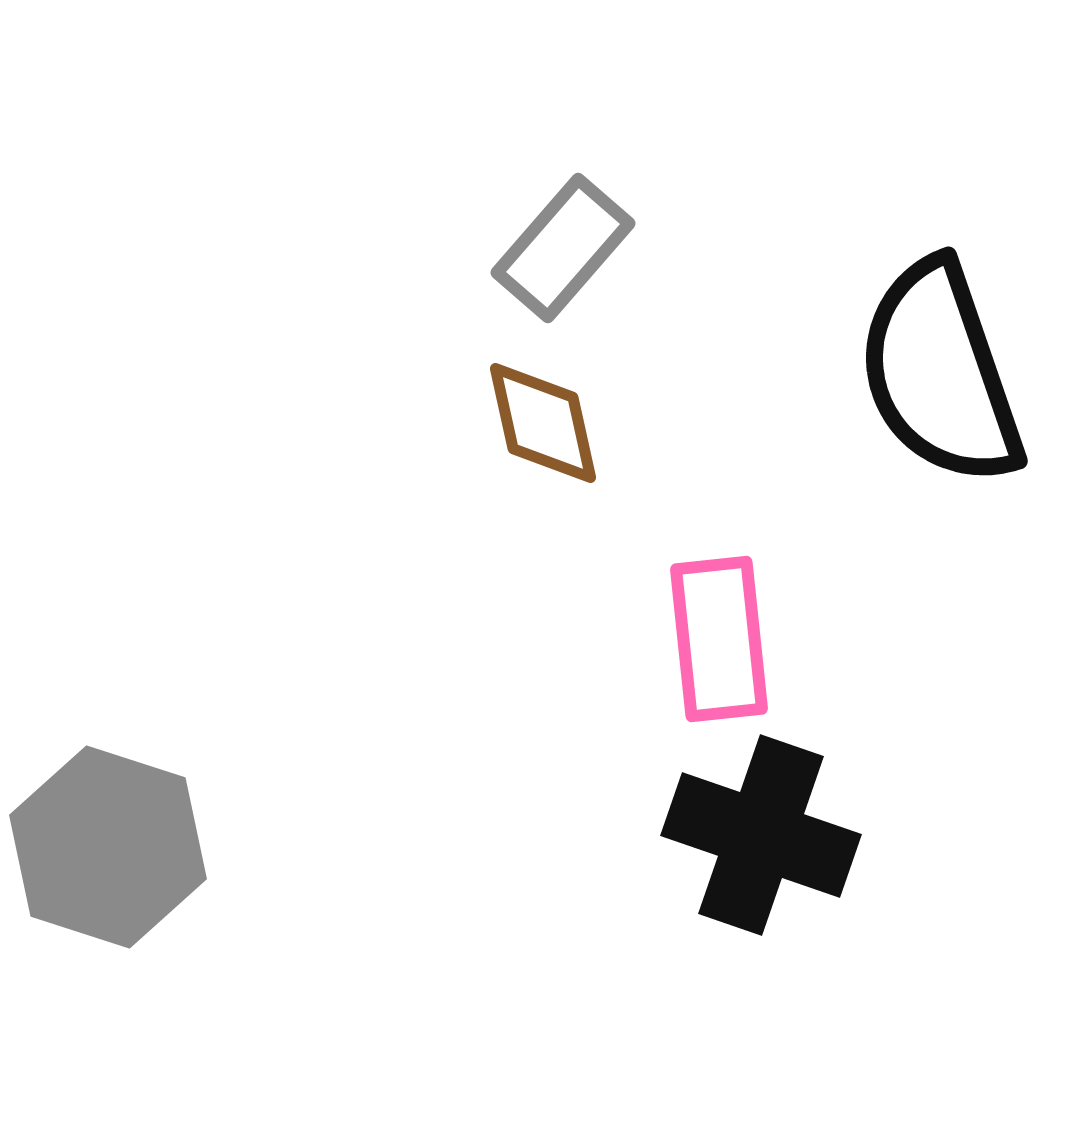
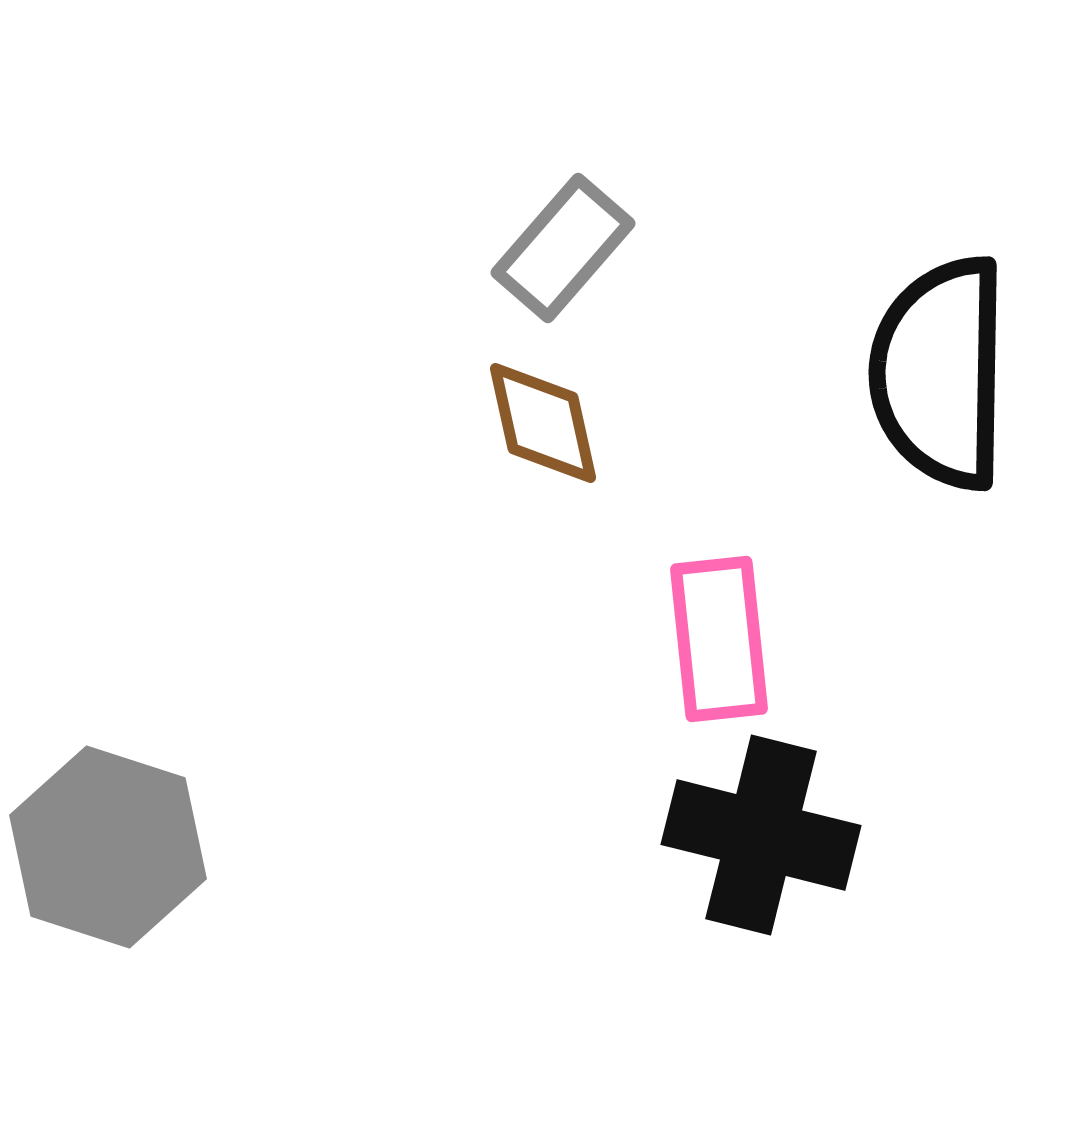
black semicircle: rotated 20 degrees clockwise
black cross: rotated 5 degrees counterclockwise
